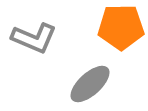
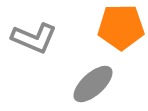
gray ellipse: moved 3 px right
